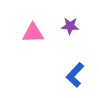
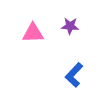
blue L-shape: moved 1 px left
